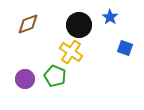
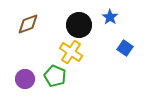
blue square: rotated 14 degrees clockwise
